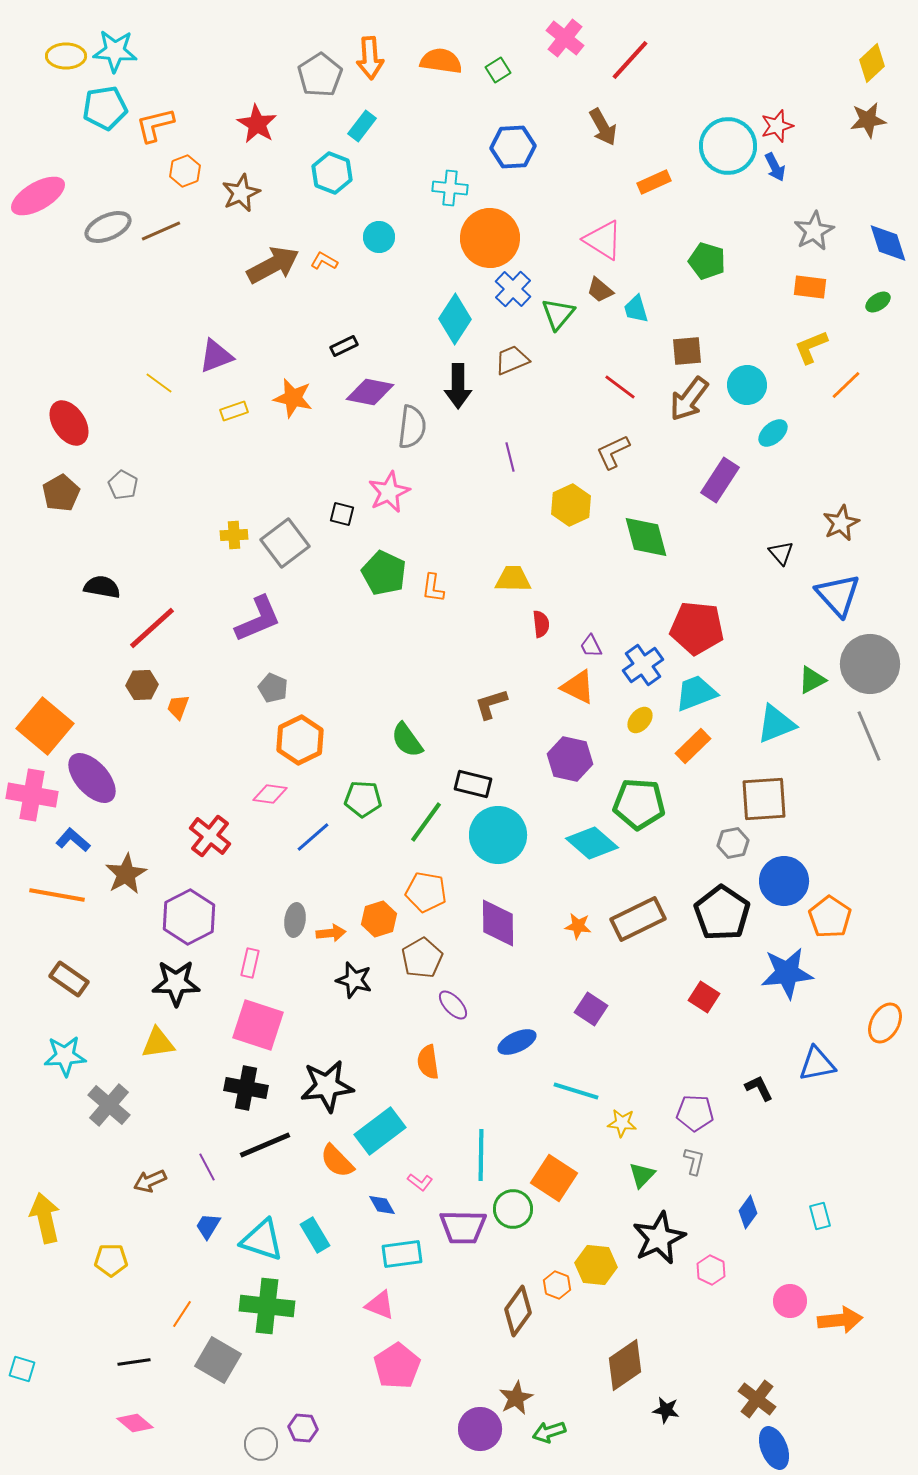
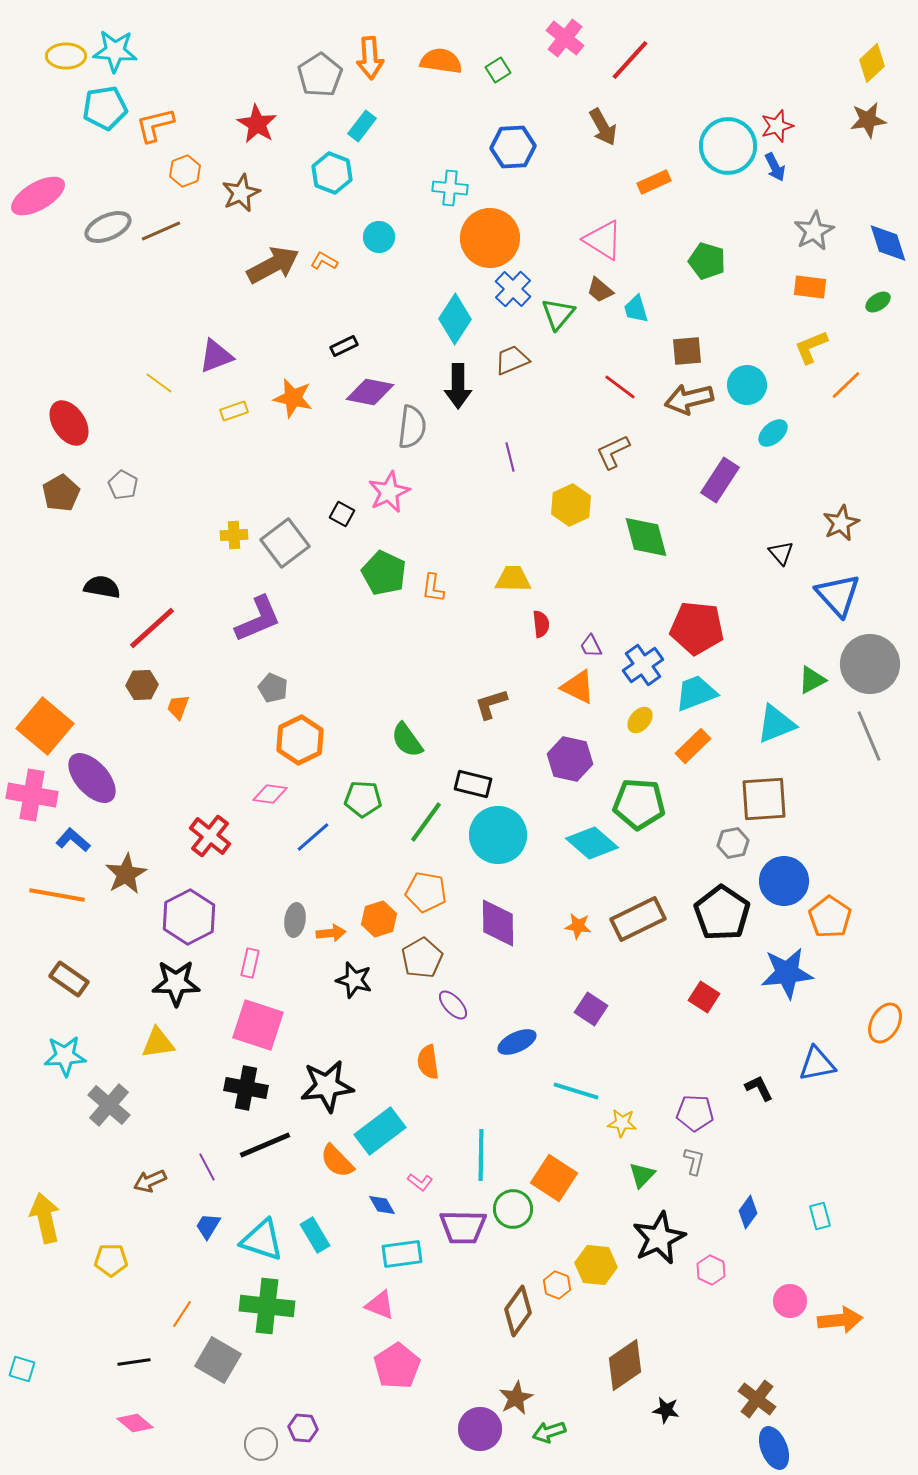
brown arrow at (689, 399): rotated 39 degrees clockwise
black square at (342, 514): rotated 15 degrees clockwise
